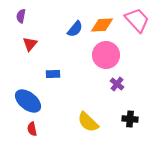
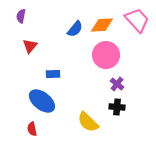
red triangle: moved 2 px down
blue ellipse: moved 14 px right
black cross: moved 13 px left, 12 px up
